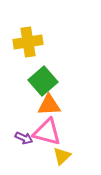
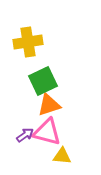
green square: rotated 16 degrees clockwise
orange triangle: rotated 15 degrees counterclockwise
purple arrow: moved 1 px right, 3 px up; rotated 60 degrees counterclockwise
yellow triangle: rotated 48 degrees clockwise
